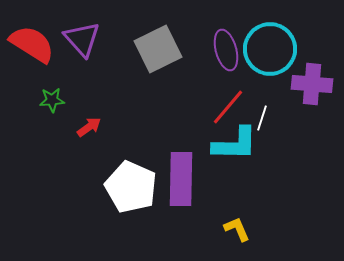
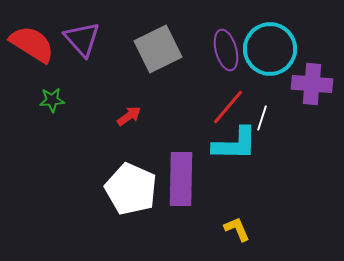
red arrow: moved 40 px right, 11 px up
white pentagon: moved 2 px down
